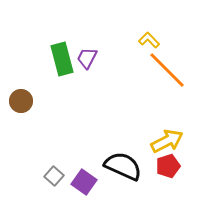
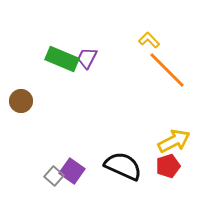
green rectangle: rotated 52 degrees counterclockwise
yellow arrow: moved 7 px right
purple square: moved 12 px left, 11 px up
